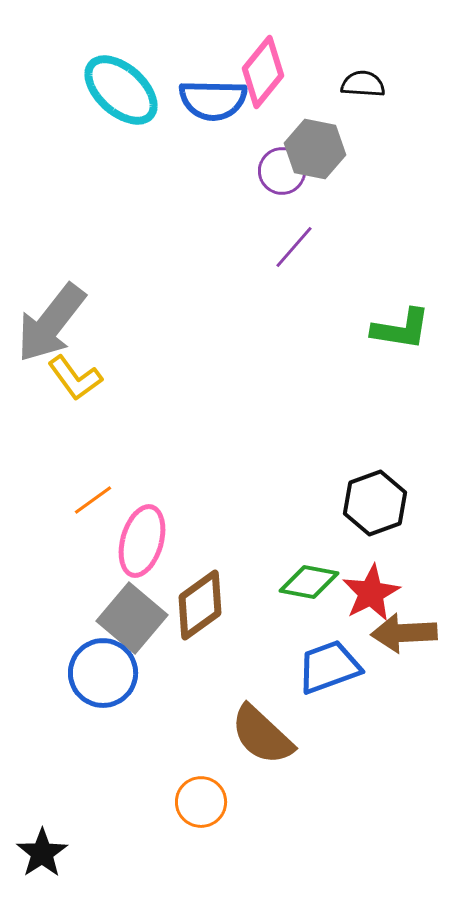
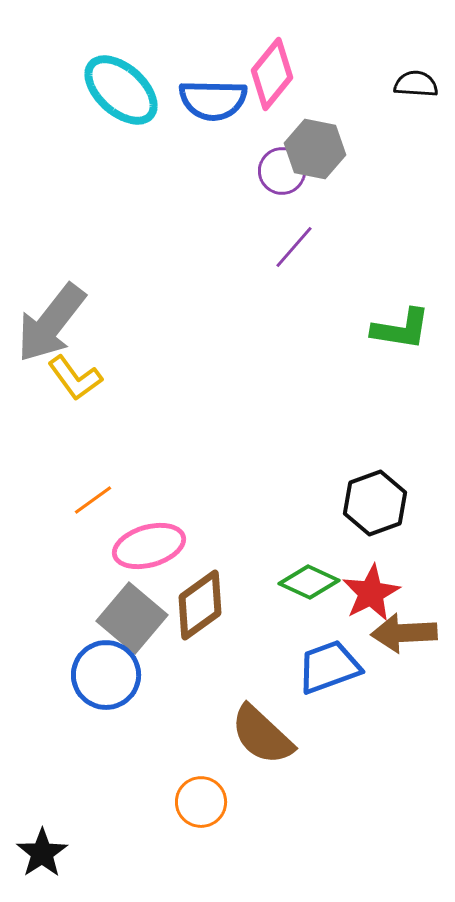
pink diamond: moved 9 px right, 2 px down
black semicircle: moved 53 px right
pink ellipse: moved 7 px right, 5 px down; rotated 58 degrees clockwise
green diamond: rotated 14 degrees clockwise
blue circle: moved 3 px right, 2 px down
